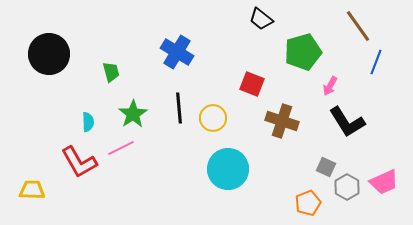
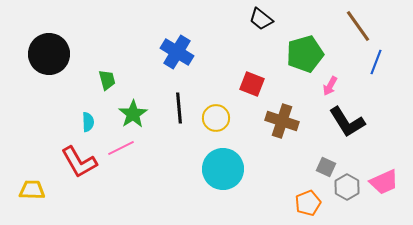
green pentagon: moved 2 px right, 2 px down
green trapezoid: moved 4 px left, 8 px down
yellow circle: moved 3 px right
cyan circle: moved 5 px left
